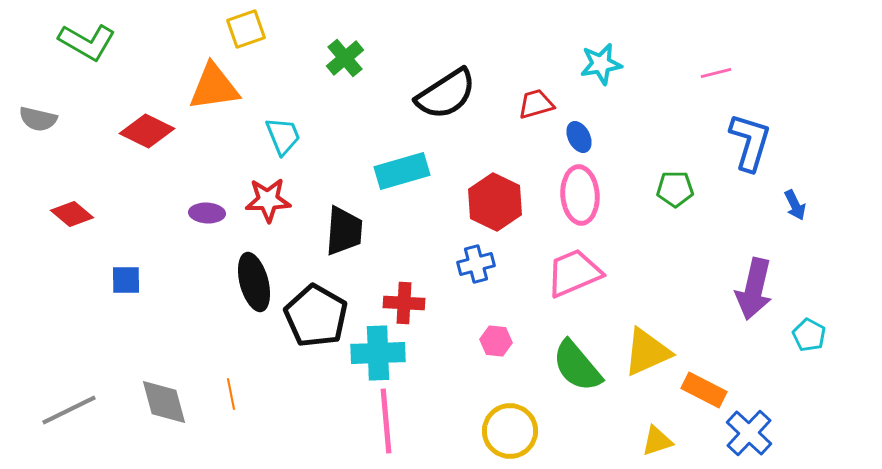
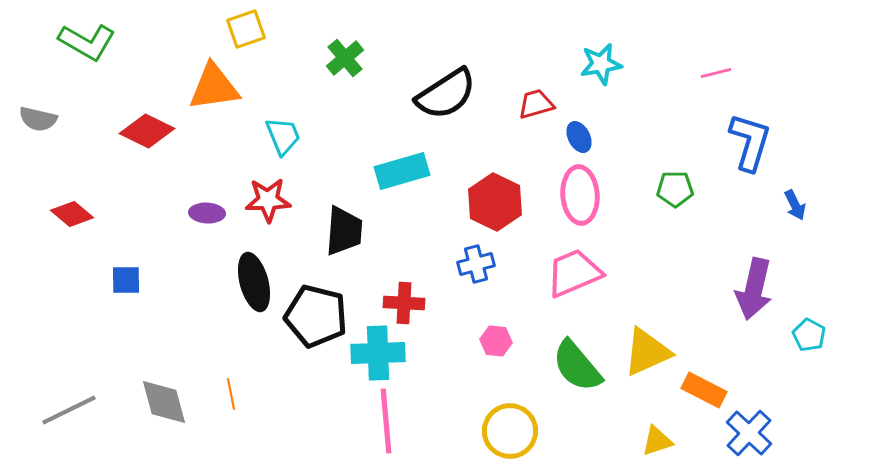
black pentagon at (316, 316): rotated 16 degrees counterclockwise
